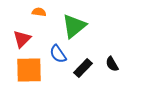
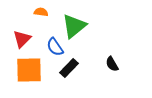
orange semicircle: moved 2 px right
blue semicircle: moved 3 px left, 7 px up
black rectangle: moved 14 px left
